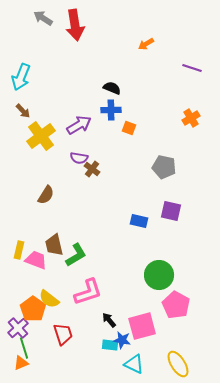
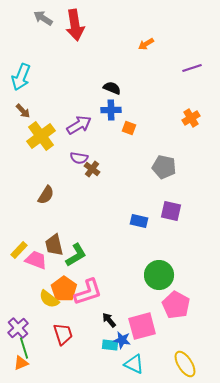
purple line: rotated 36 degrees counterclockwise
yellow rectangle: rotated 30 degrees clockwise
orange pentagon: moved 31 px right, 20 px up
yellow ellipse: moved 7 px right
